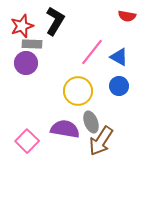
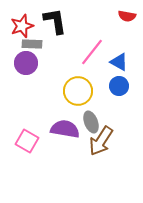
black L-shape: rotated 40 degrees counterclockwise
blue triangle: moved 5 px down
pink square: rotated 15 degrees counterclockwise
